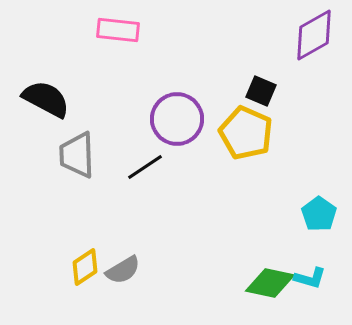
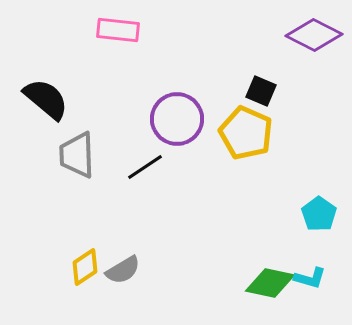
purple diamond: rotated 56 degrees clockwise
black semicircle: rotated 12 degrees clockwise
